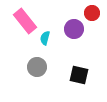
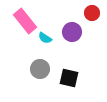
purple circle: moved 2 px left, 3 px down
cyan semicircle: rotated 72 degrees counterclockwise
gray circle: moved 3 px right, 2 px down
black square: moved 10 px left, 3 px down
